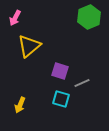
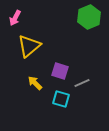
yellow arrow: moved 15 px right, 22 px up; rotated 112 degrees clockwise
